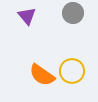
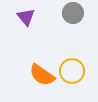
purple triangle: moved 1 px left, 1 px down
